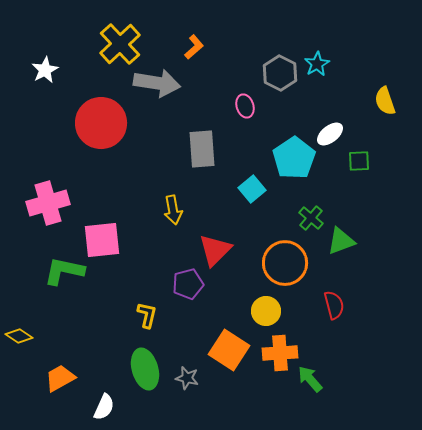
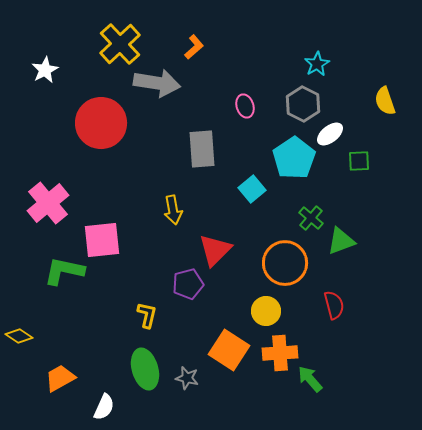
gray hexagon: moved 23 px right, 31 px down
pink cross: rotated 24 degrees counterclockwise
